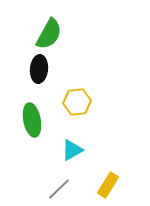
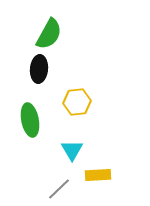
green ellipse: moved 2 px left
cyan triangle: rotated 30 degrees counterclockwise
yellow rectangle: moved 10 px left, 10 px up; rotated 55 degrees clockwise
